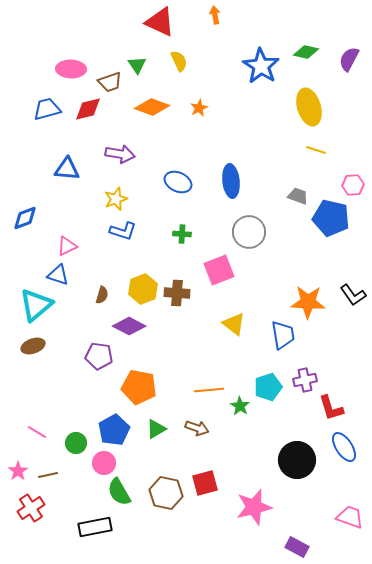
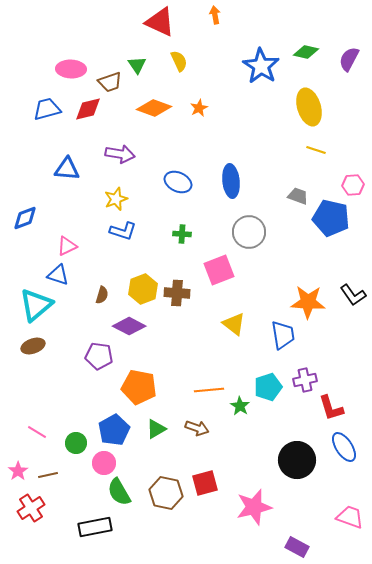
orange diamond at (152, 107): moved 2 px right, 1 px down
